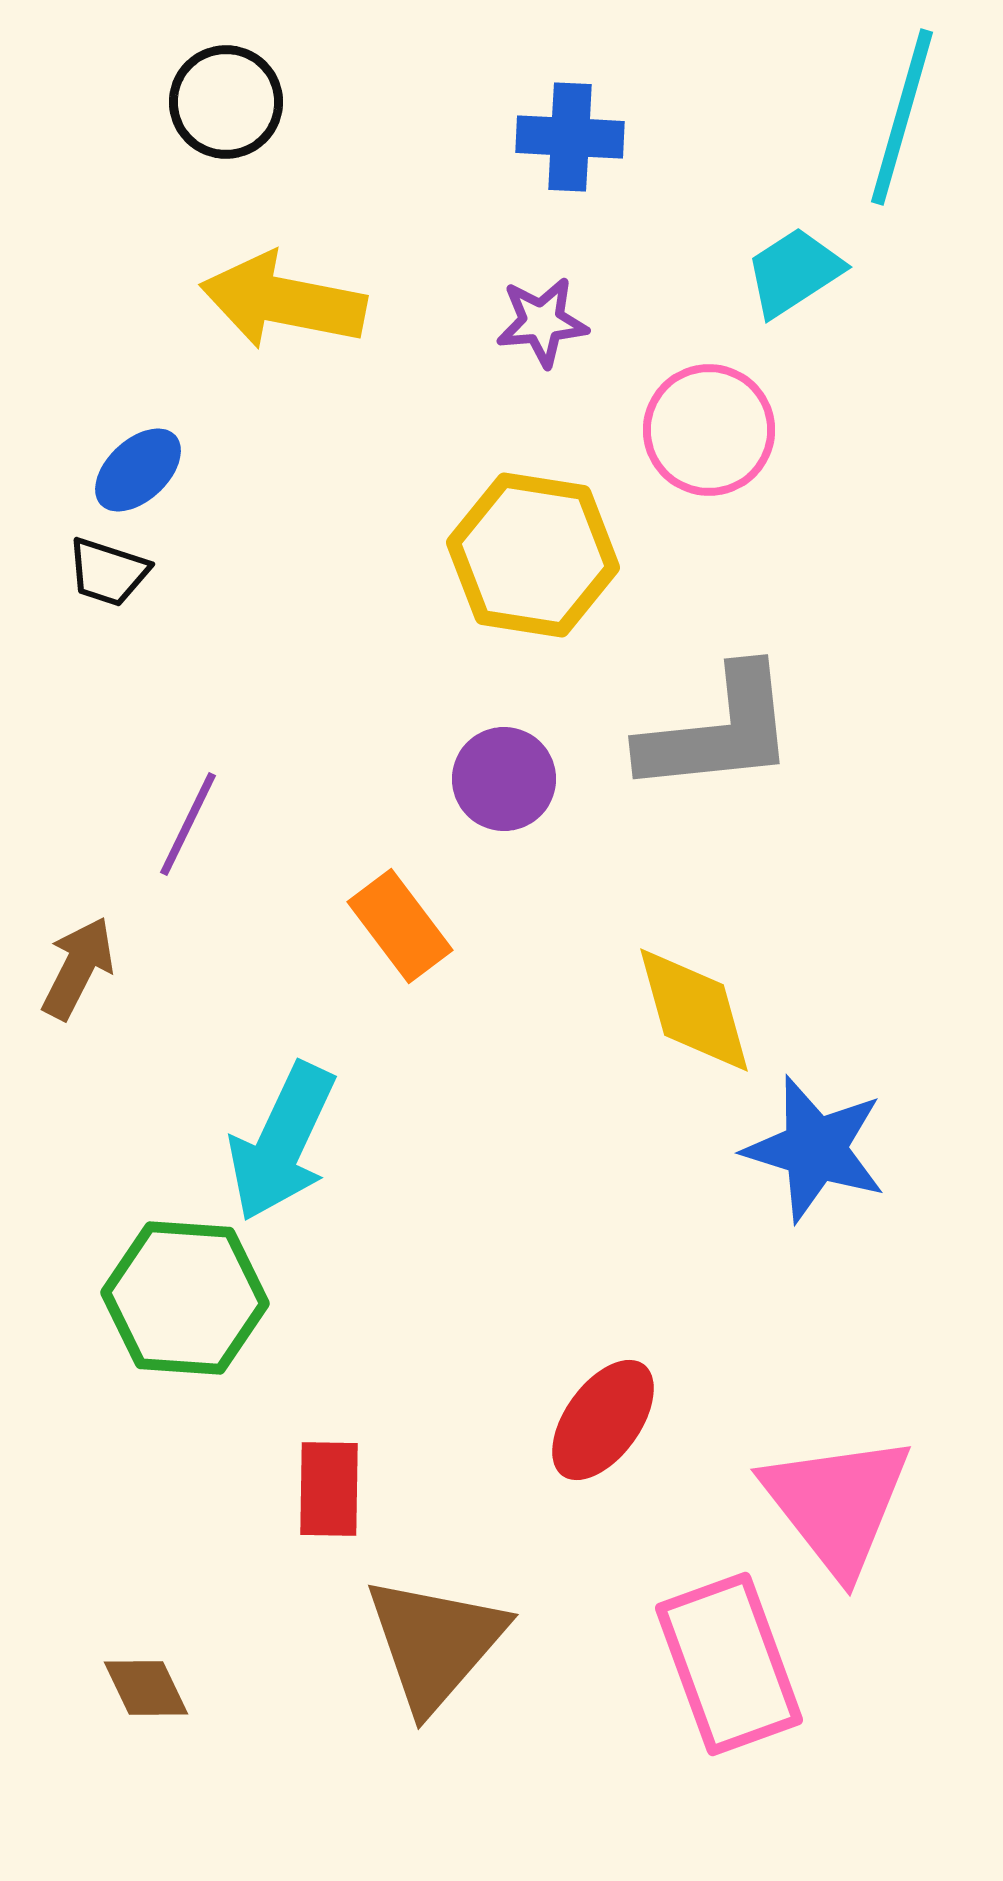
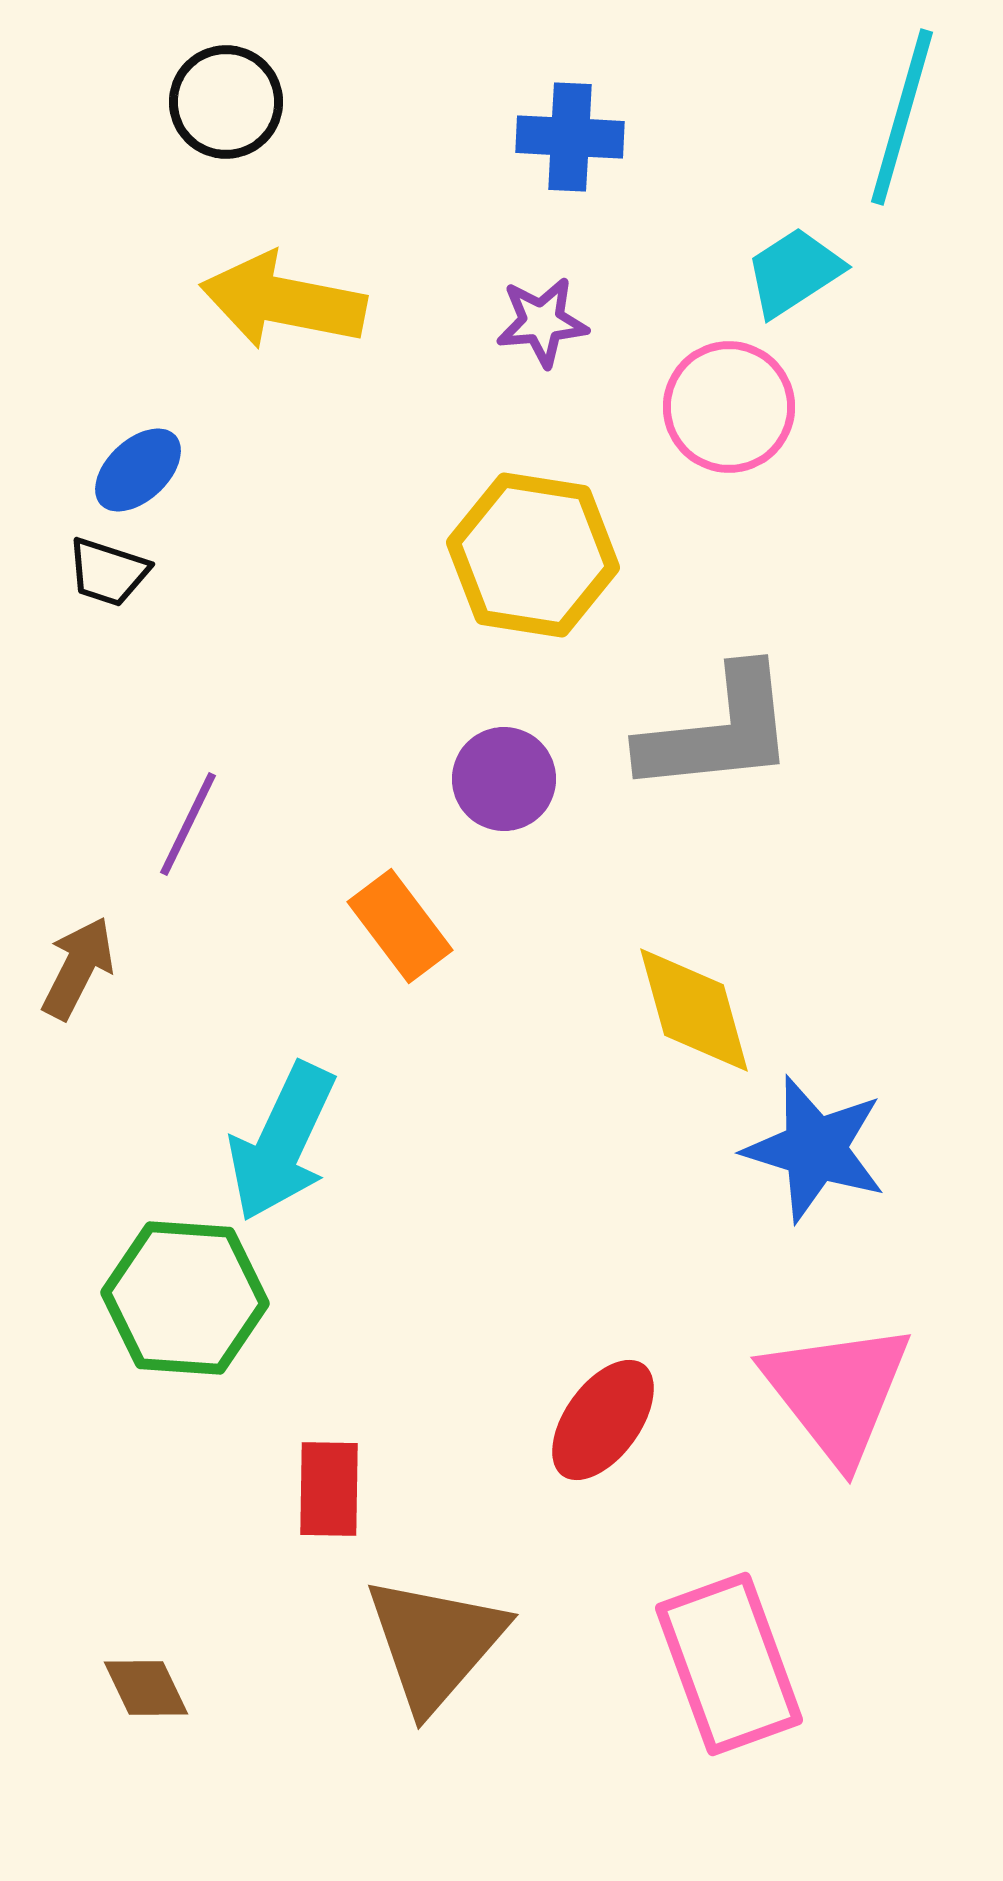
pink circle: moved 20 px right, 23 px up
pink triangle: moved 112 px up
